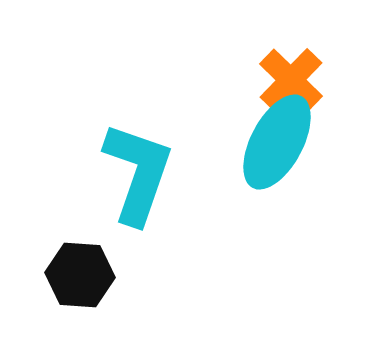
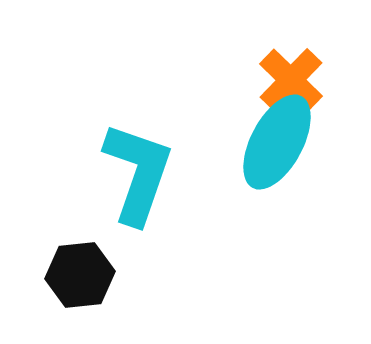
black hexagon: rotated 10 degrees counterclockwise
